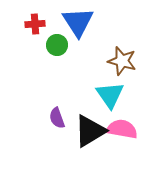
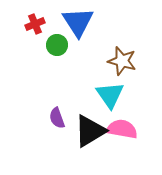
red cross: rotated 18 degrees counterclockwise
